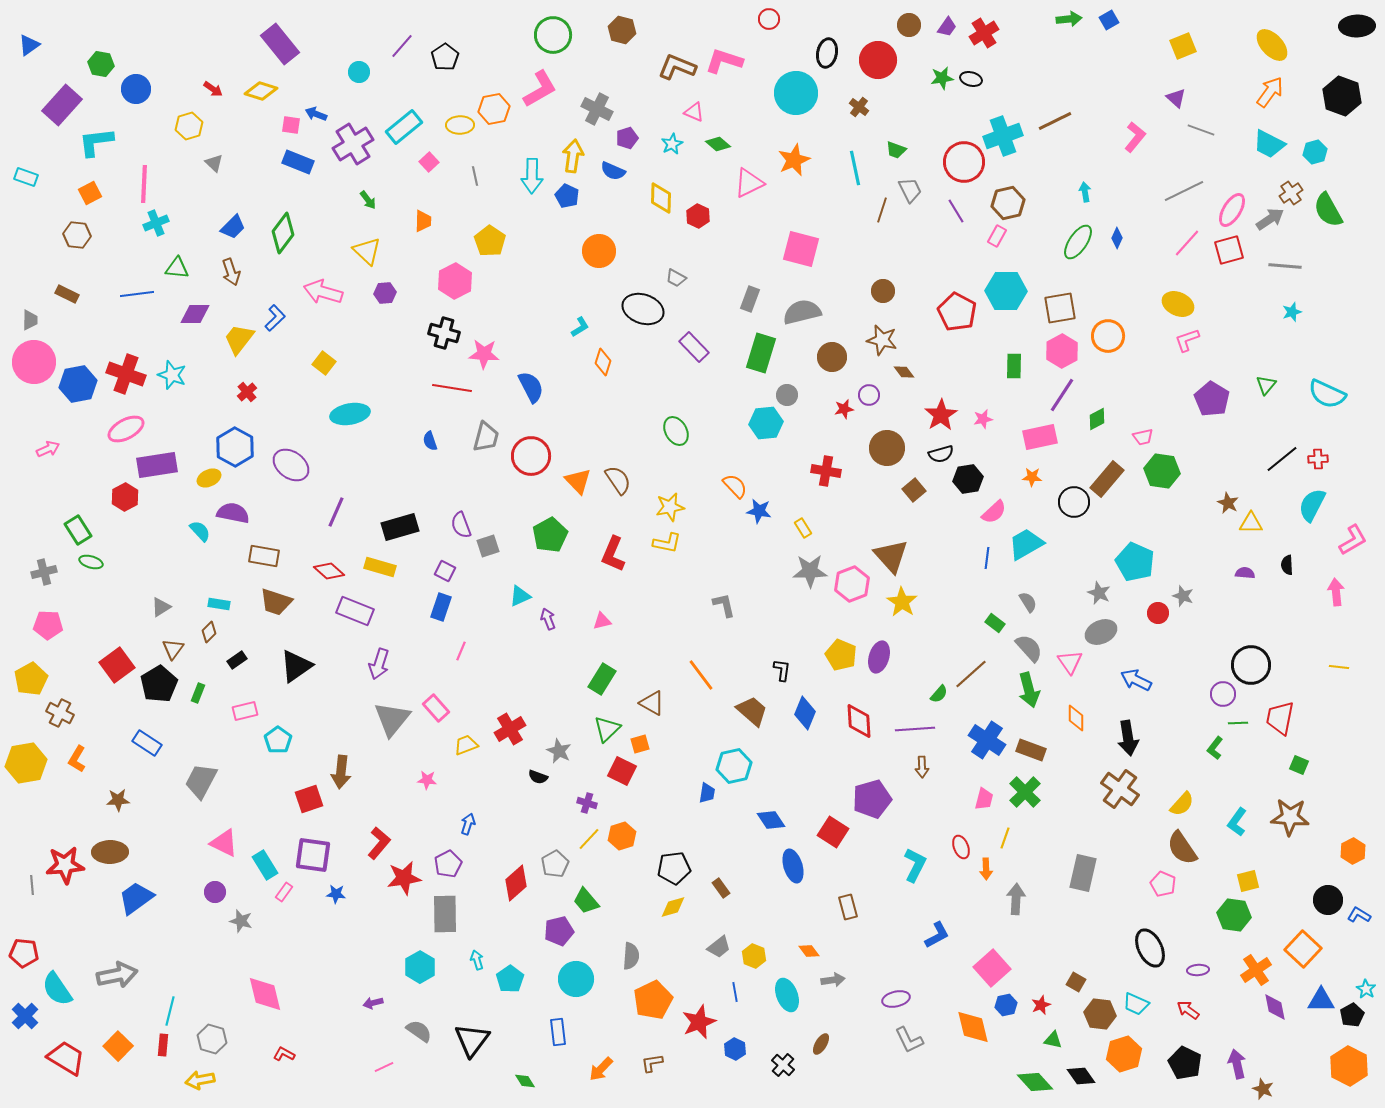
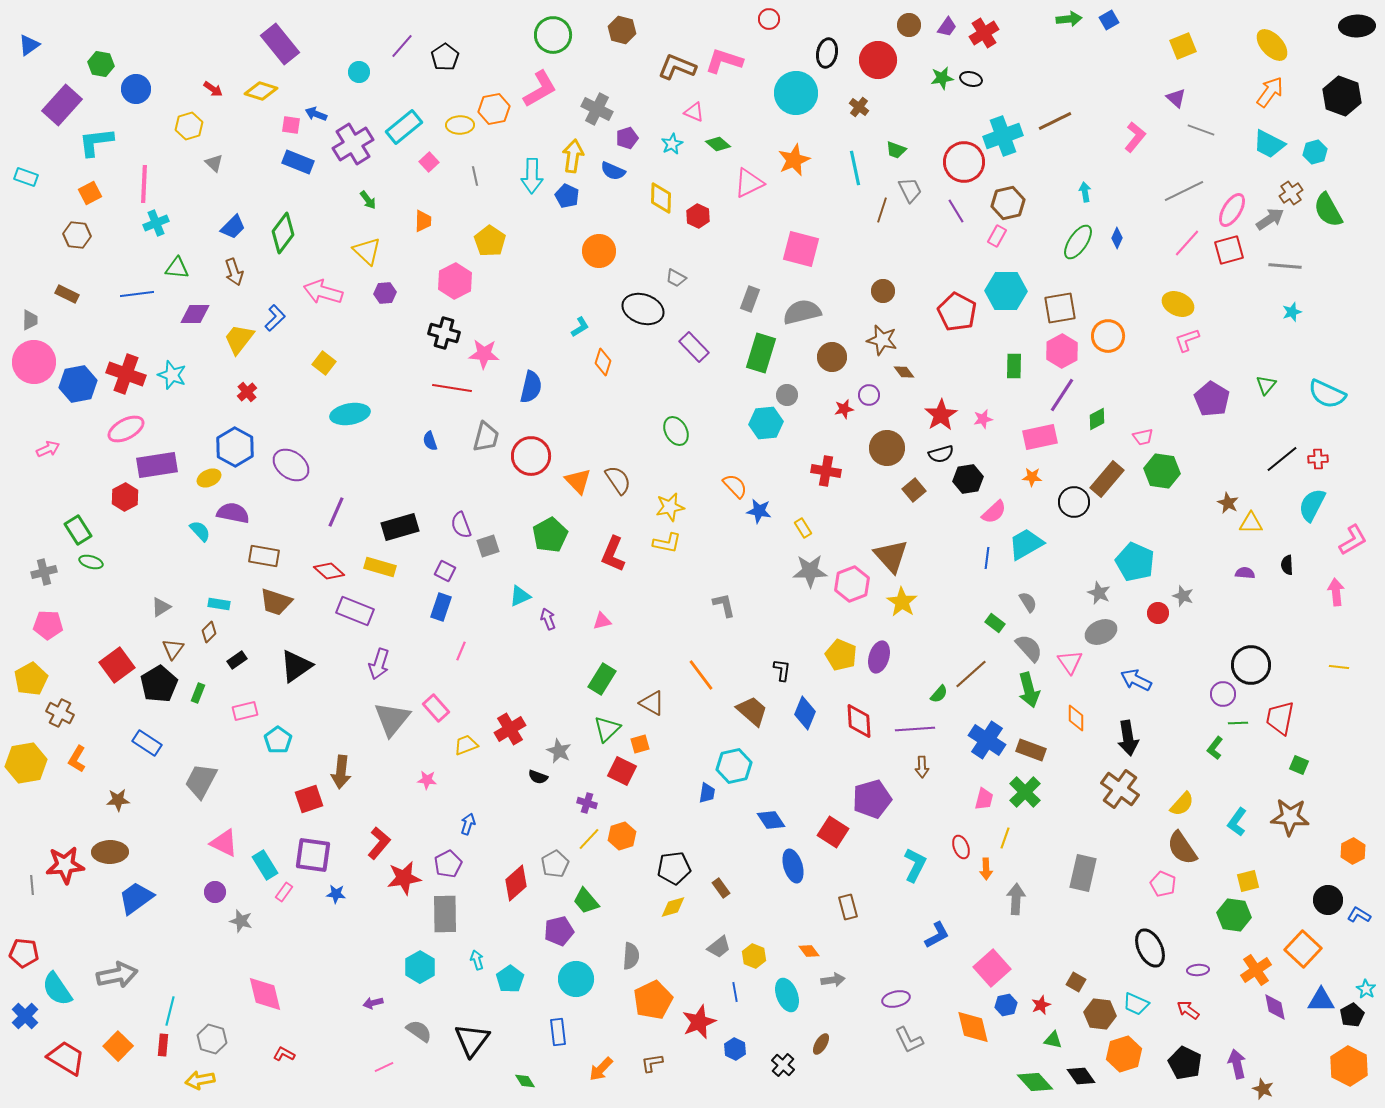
brown arrow at (231, 272): moved 3 px right
blue semicircle at (531, 387): rotated 40 degrees clockwise
